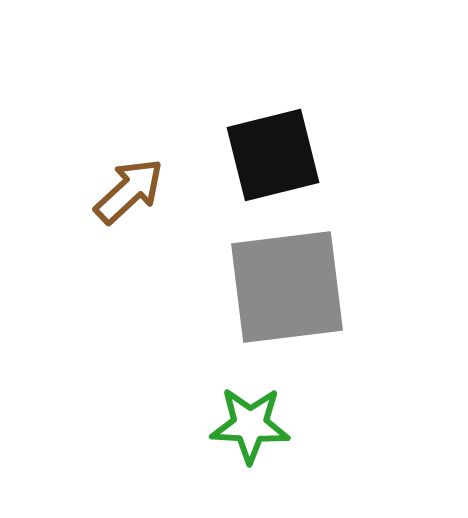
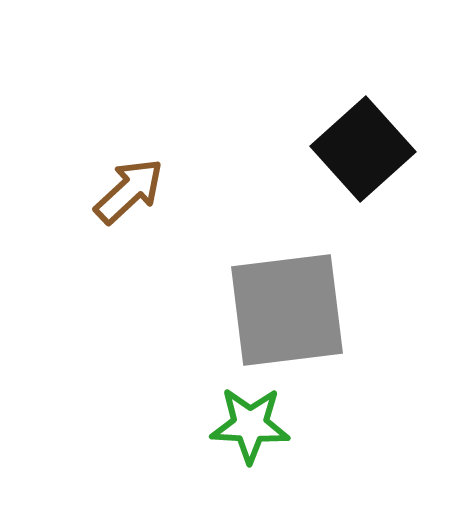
black square: moved 90 px right, 6 px up; rotated 28 degrees counterclockwise
gray square: moved 23 px down
